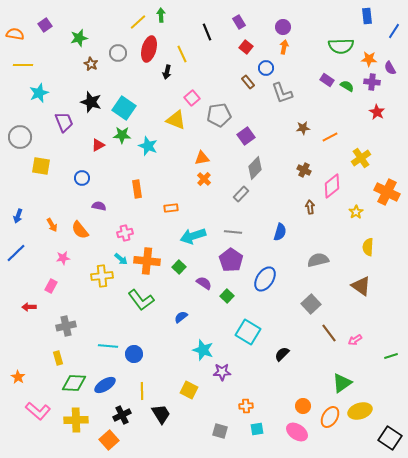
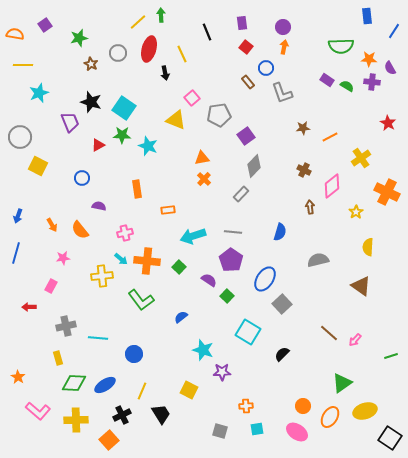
purple rectangle at (239, 22): moved 3 px right, 1 px down; rotated 24 degrees clockwise
black arrow at (167, 72): moved 2 px left, 1 px down; rotated 24 degrees counterclockwise
red star at (377, 112): moved 11 px right, 11 px down
purple trapezoid at (64, 122): moved 6 px right
yellow square at (41, 166): moved 3 px left; rotated 18 degrees clockwise
gray diamond at (255, 168): moved 1 px left, 2 px up
orange rectangle at (171, 208): moved 3 px left, 2 px down
blue line at (16, 253): rotated 30 degrees counterclockwise
purple semicircle at (204, 283): moved 5 px right, 3 px up
gray square at (311, 304): moved 29 px left
brown line at (329, 333): rotated 12 degrees counterclockwise
pink arrow at (355, 340): rotated 16 degrees counterclockwise
cyan line at (108, 346): moved 10 px left, 8 px up
yellow line at (142, 391): rotated 24 degrees clockwise
yellow ellipse at (360, 411): moved 5 px right
